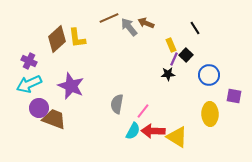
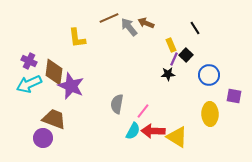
brown diamond: moved 3 px left, 33 px down; rotated 40 degrees counterclockwise
purple circle: moved 4 px right, 30 px down
